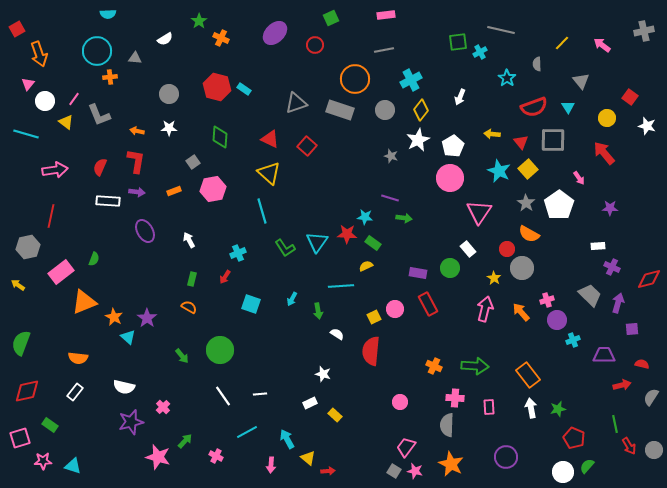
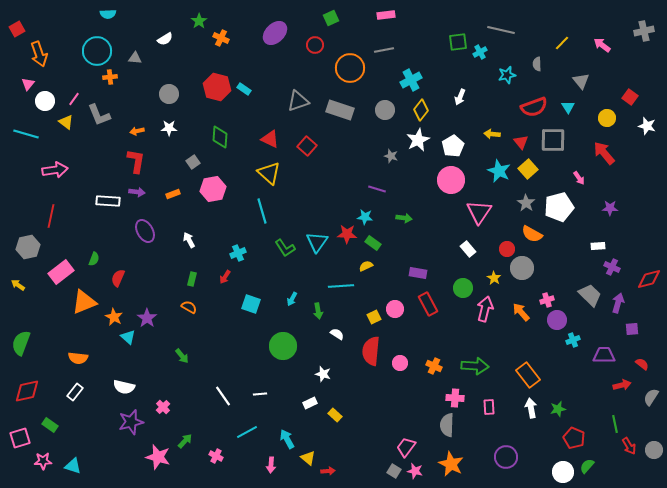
cyan star at (507, 78): moved 3 px up; rotated 24 degrees clockwise
orange circle at (355, 79): moved 5 px left, 11 px up
gray triangle at (296, 103): moved 2 px right, 2 px up
orange arrow at (137, 131): rotated 24 degrees counterclockwise
red semicircle at (100, 167): moved 18 px right, 111 px down
pink circle at (450, 178): moved 1 px right, 2 px down
orange rectangle at (174, 191): moved 1 px left, 3 px down
purple line at (390, 198): moved 13 px left, 9 px up
white pentagon at (559, 205): moved 2 px down; rotated 20 degrees clockwise
orange semicircle at (529, 234): moved 3 px right
green circle at (450, 268): moved 13 px right, 20 px down
green circle at (220, 350): moved 63 px right, 4 px up
red semicircle at (642, 364): rotated 24 degrees clockwise
pink circle at (400, 402): moved 39 px up
